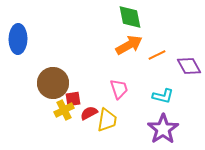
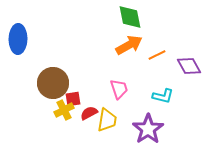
purple star: moved 15 px left
